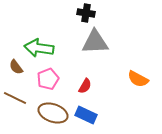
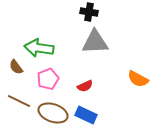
black cross: moved 3 px right, 1 px up
red semicircle: rotated 35 degrees clockwise
brown line: moved 4 px right, 3 px down
